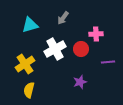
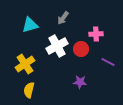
white cross: moved 2 px right, 3 px up
purple line: rotated 32 degrees clockwise
purple star: rotated 24 degrees clockwise
